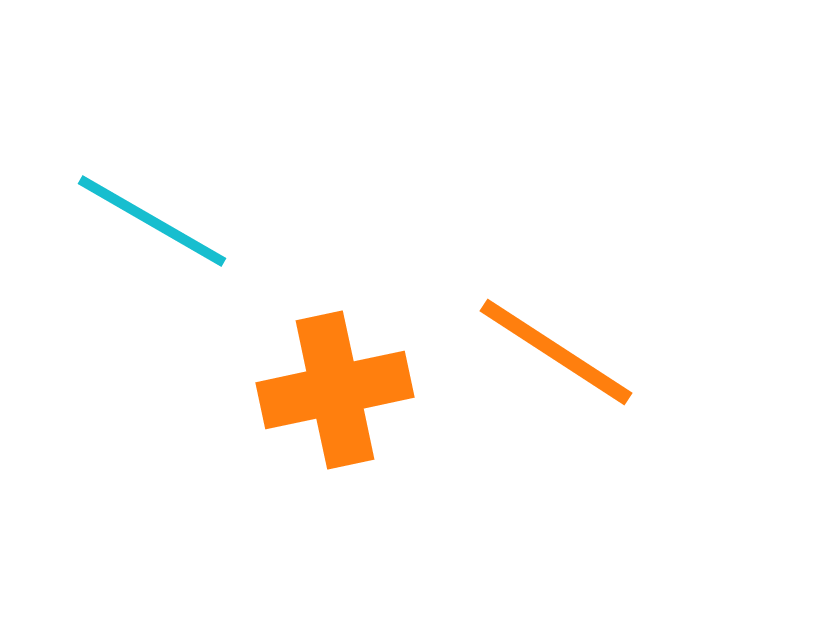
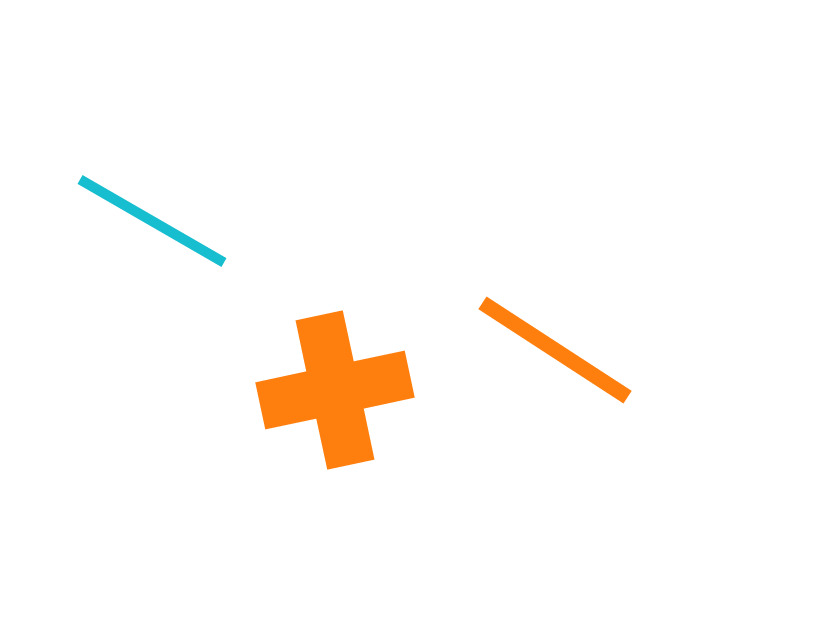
orange line: moved 1 px left, 2 px up
